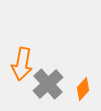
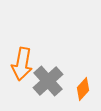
gray cross: moved 3 px up
